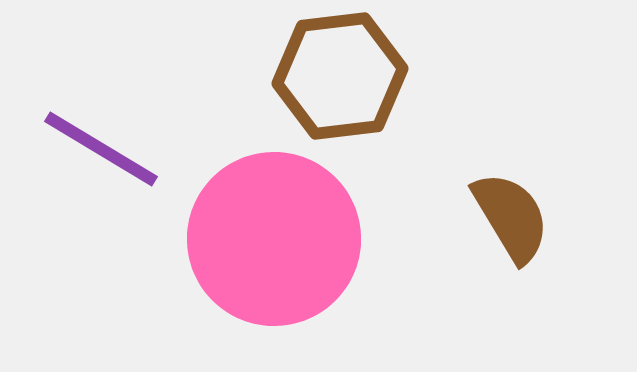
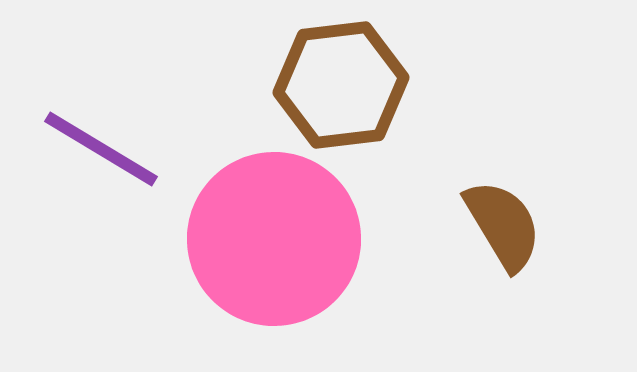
brown hexagon: moved 1 px right, 9 px down
brown semicircle: moved 8 px left, 8 px down
